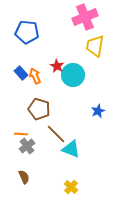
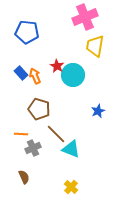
gray cross: moved 6 px right, 2 px down; rotated 14 degrees clockwise
